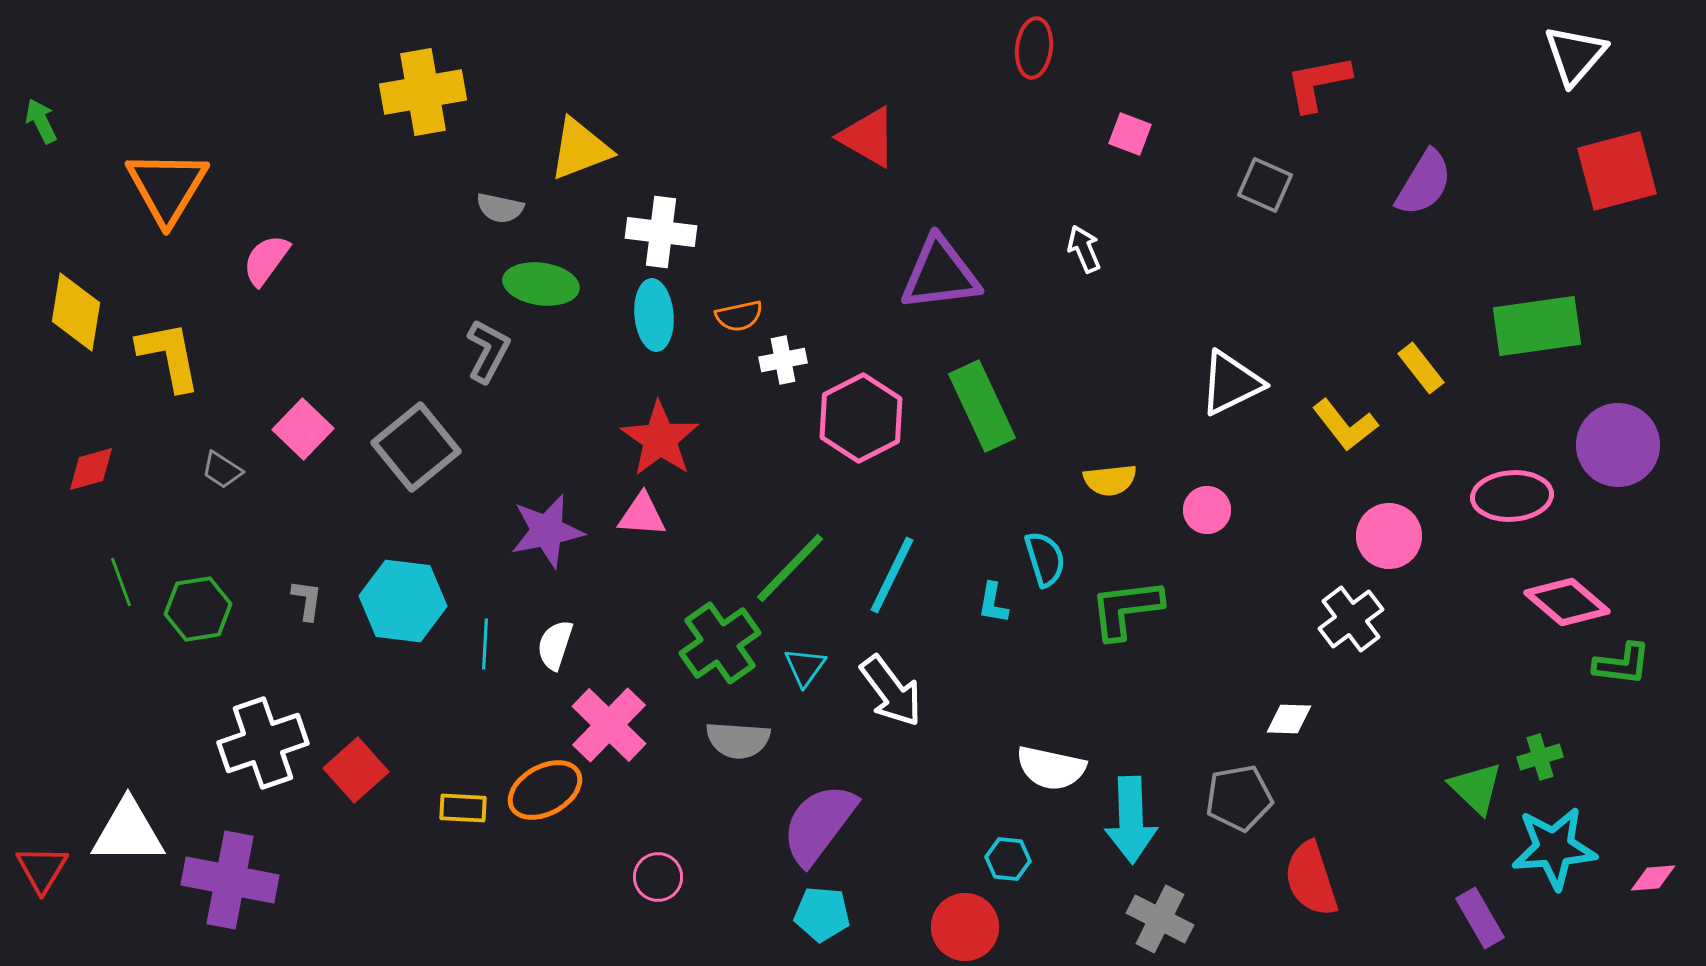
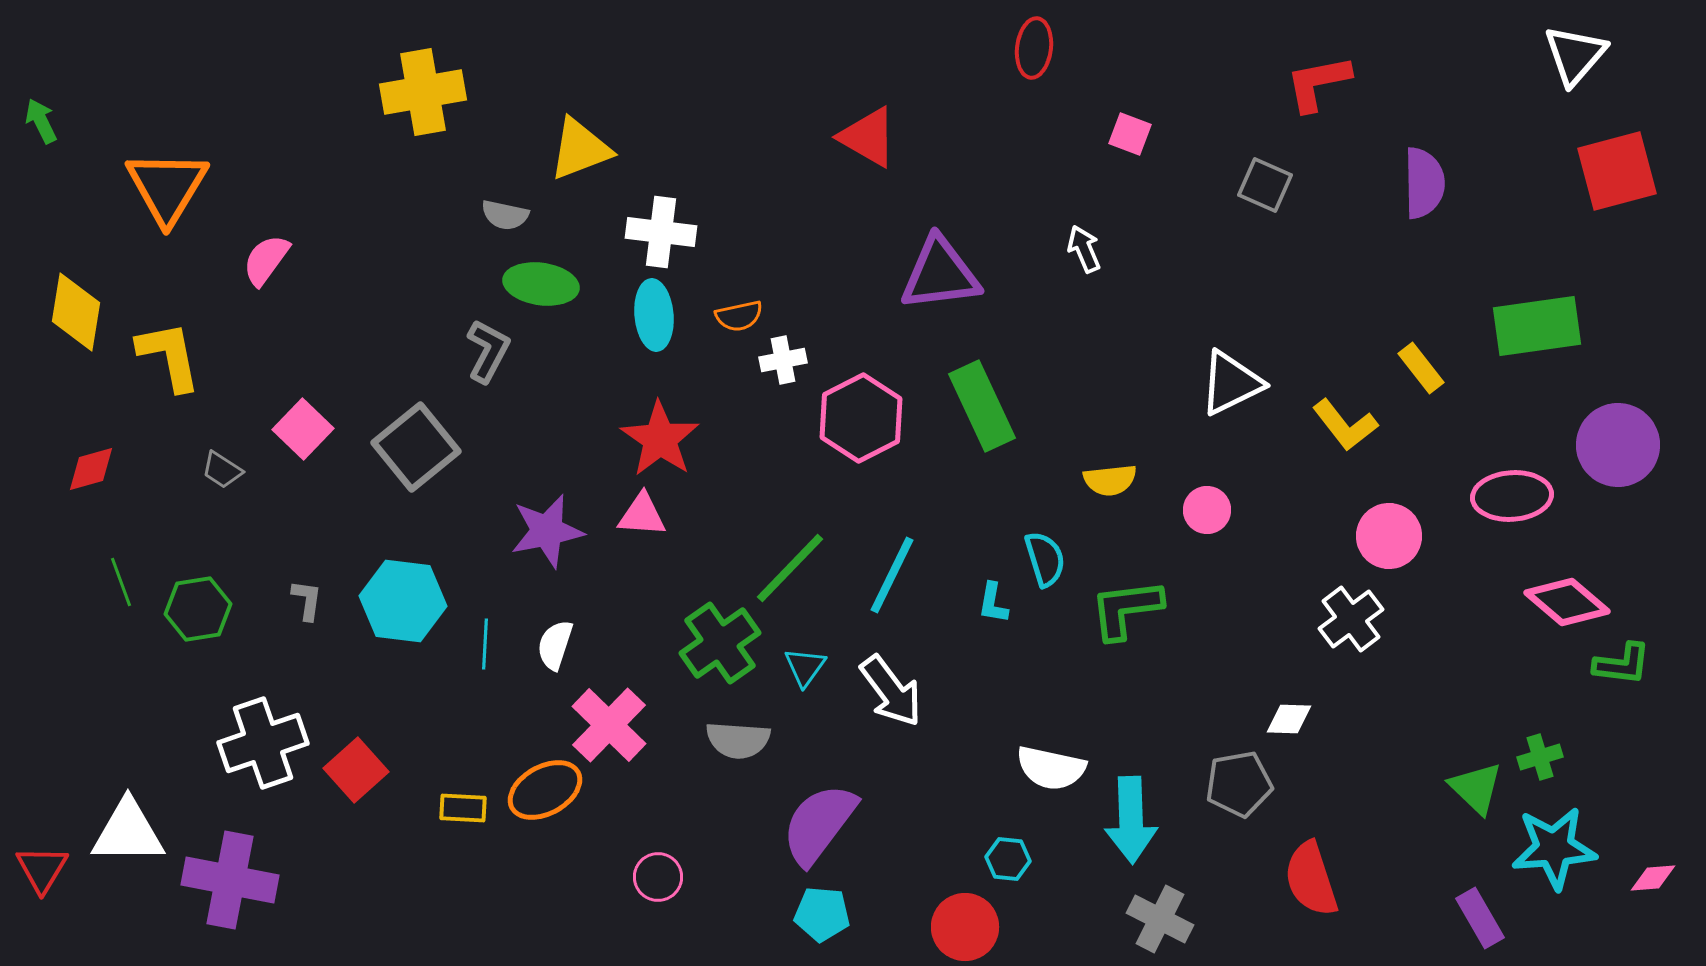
purple semicircle at (1424, 183): rotated 32 degrees counterclockwise
gray semicircle at (500, 208): moved 5 px right, 7 px down
gray pentagon at (1239, 798): moved 14 px up
